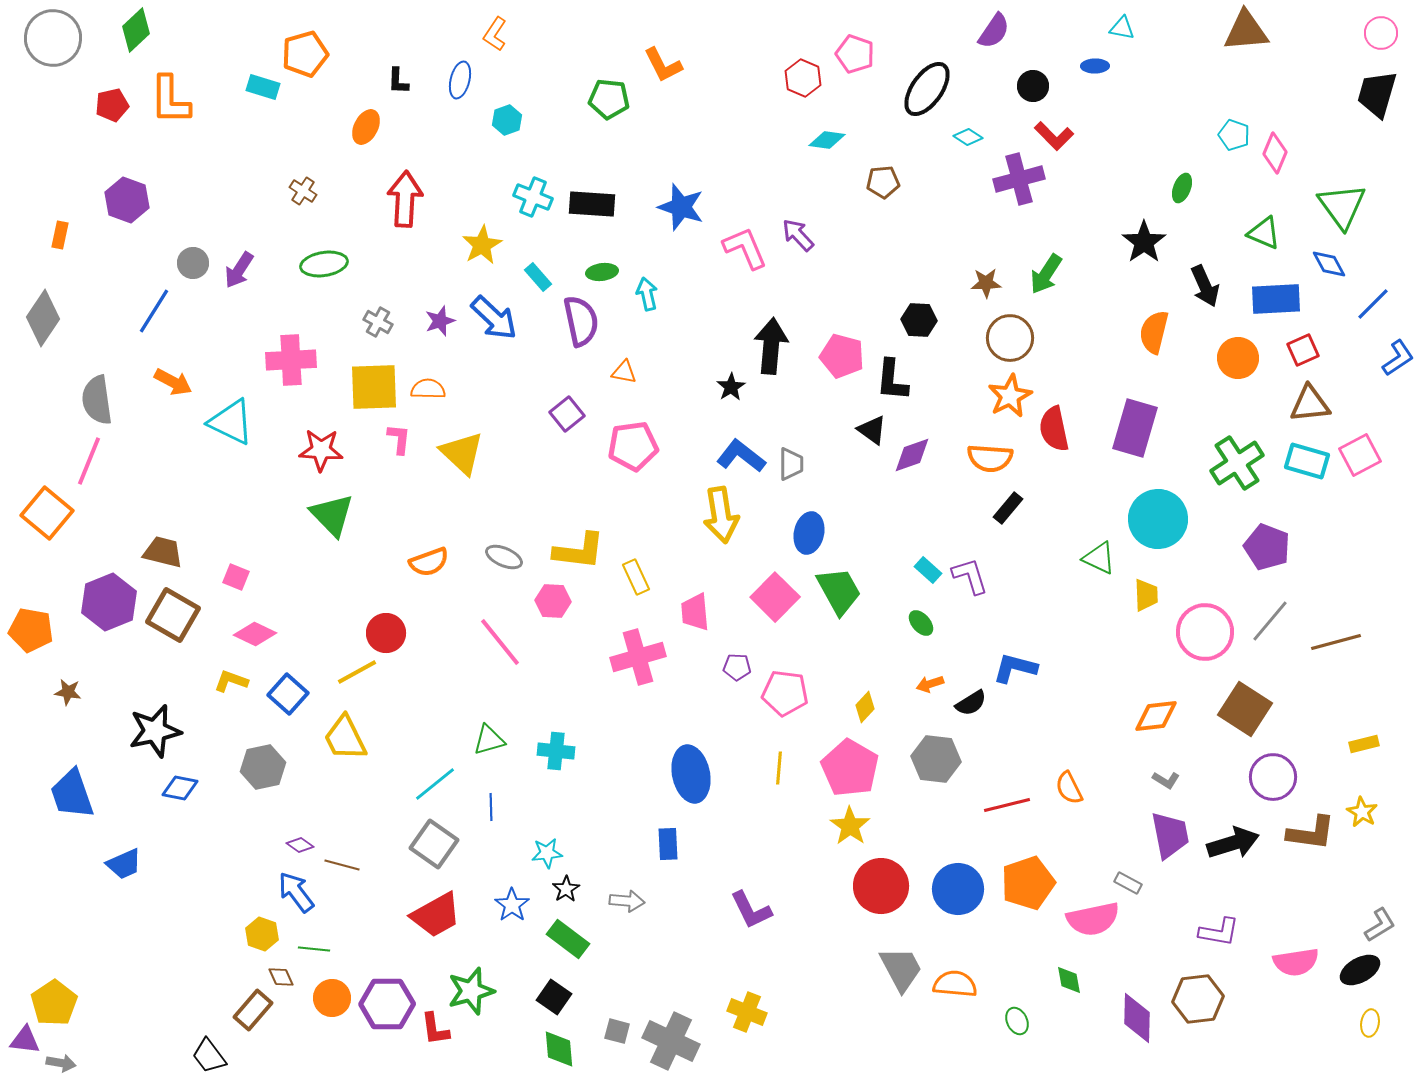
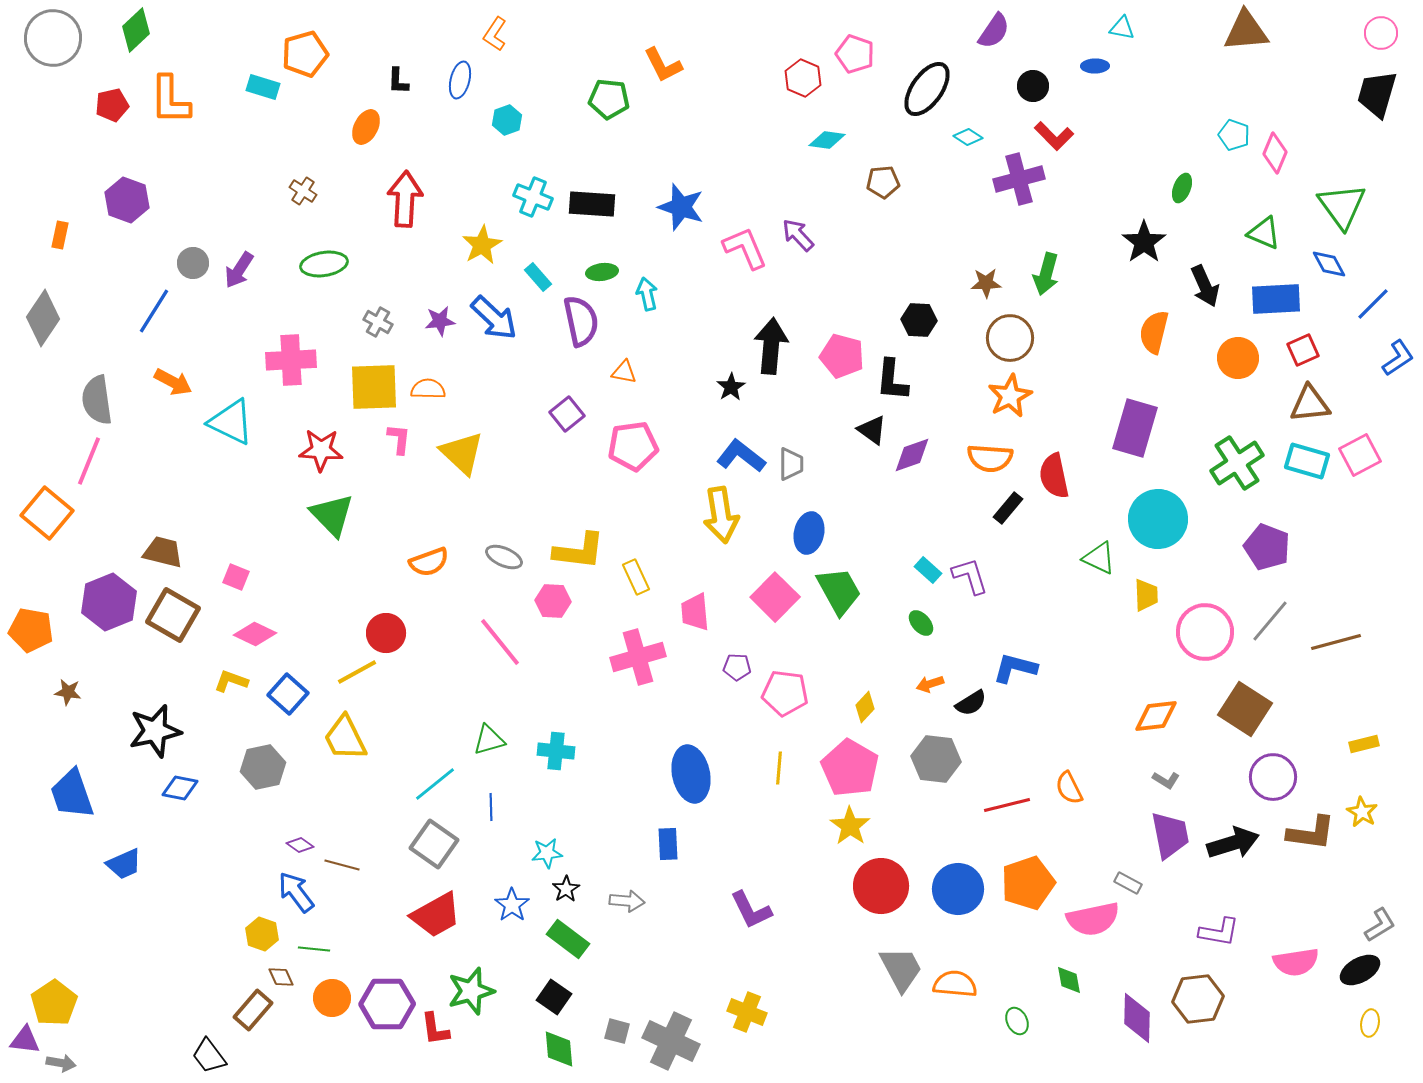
green arrow at (1046, 274): rotated 18 degrees counterclockwise
purple star at (440, 321): rotated 12 degrees clockwise
red semicircle at (1054, 429): moved 47 px down
